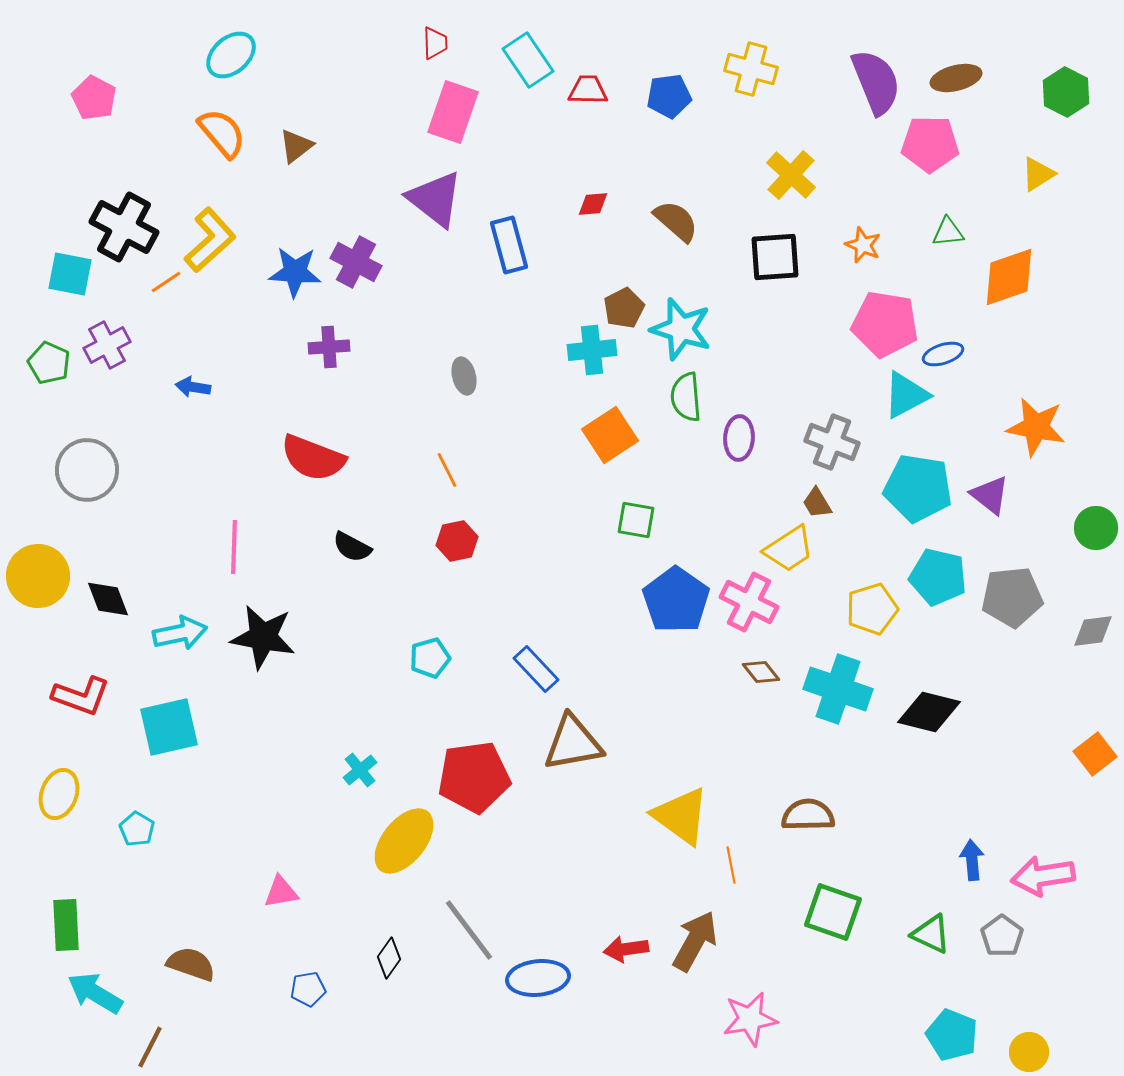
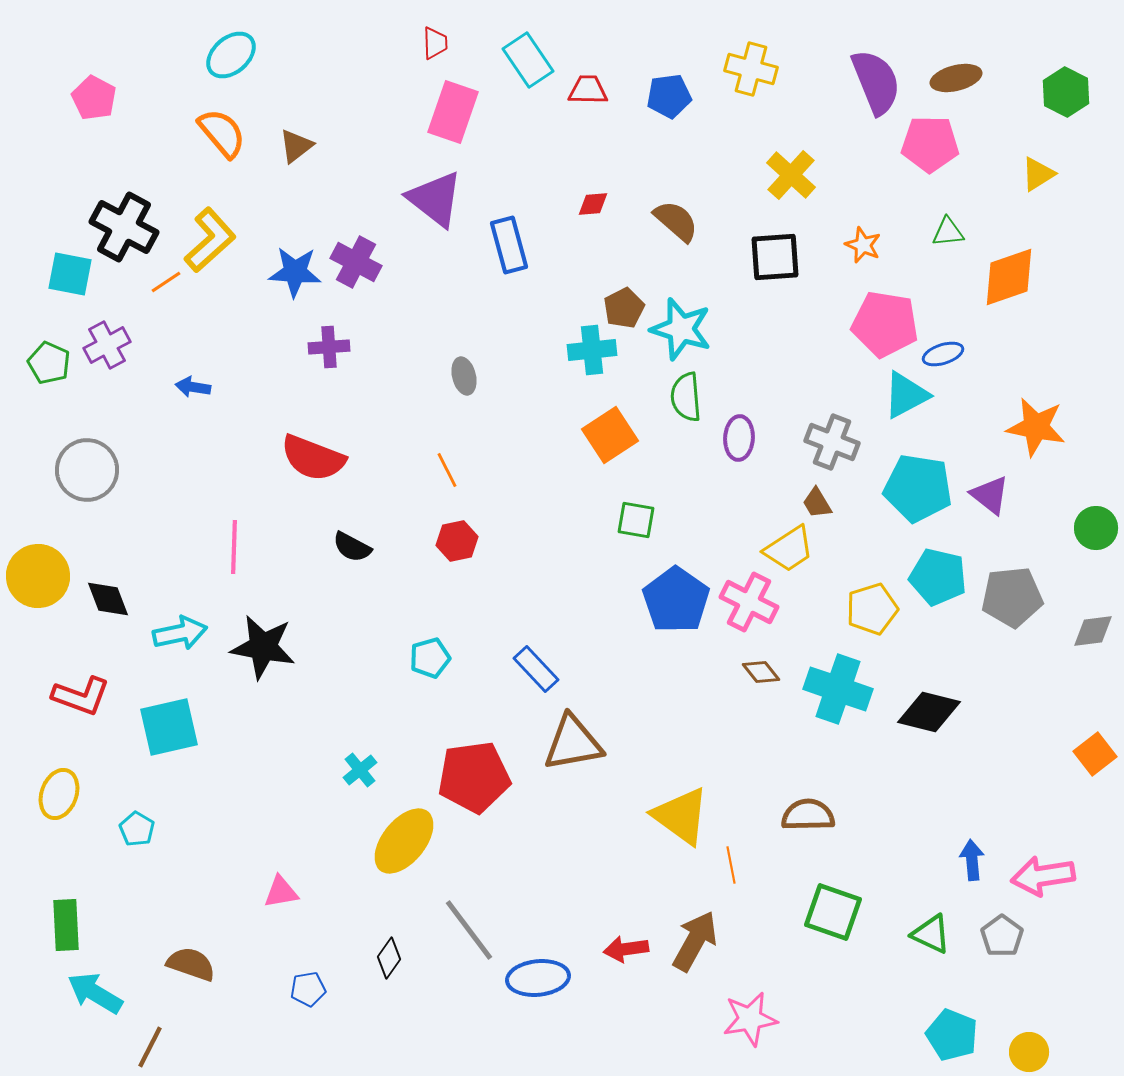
black star at (263, 637): moved 10 px down
